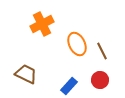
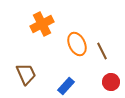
brown trapezoid: rotated 40 degrees clockwise
red circle: moved 11 px right, 2 px down
blue rectangle: moved 3 px left
